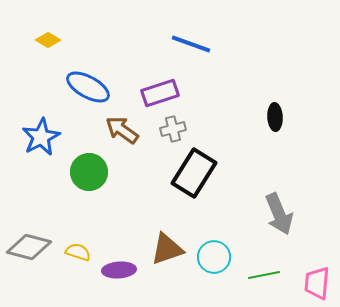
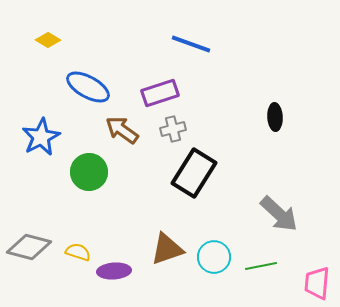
gray arrow: rotated 24 degrees counterclockwise
purple ellipse: moved 5 px left, 1 px down
green line: moved 3 px left, 9 px up
